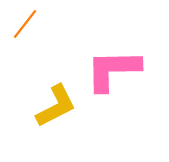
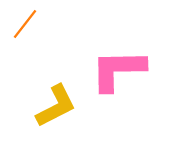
pink L-shape: moved 5 px right
